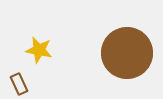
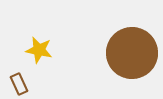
brown circle: moved 5 px right
